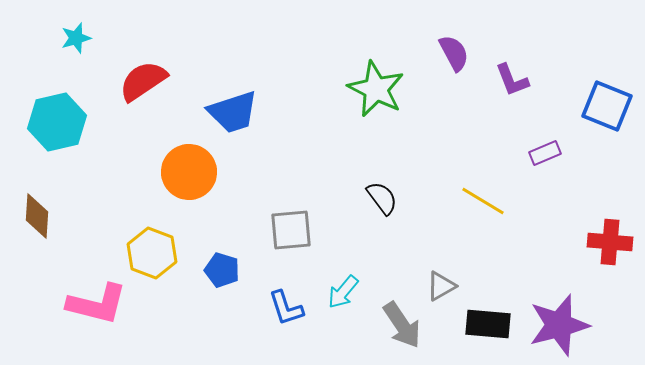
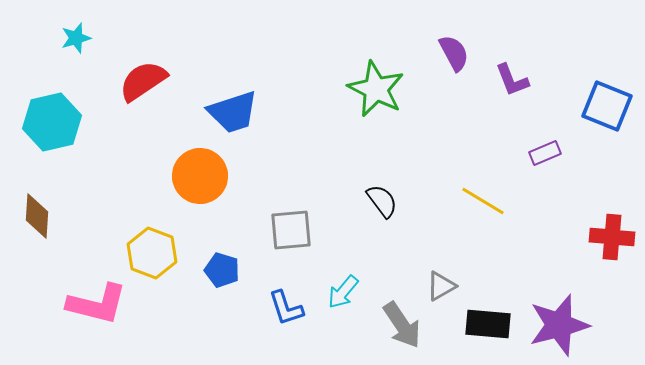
cyan hexagon: moved 5 px left
orange circle: moved 11 px right, 4 px down
black semicircle: moved 3 px down
red cross: moved 2 px right, 5 px up
